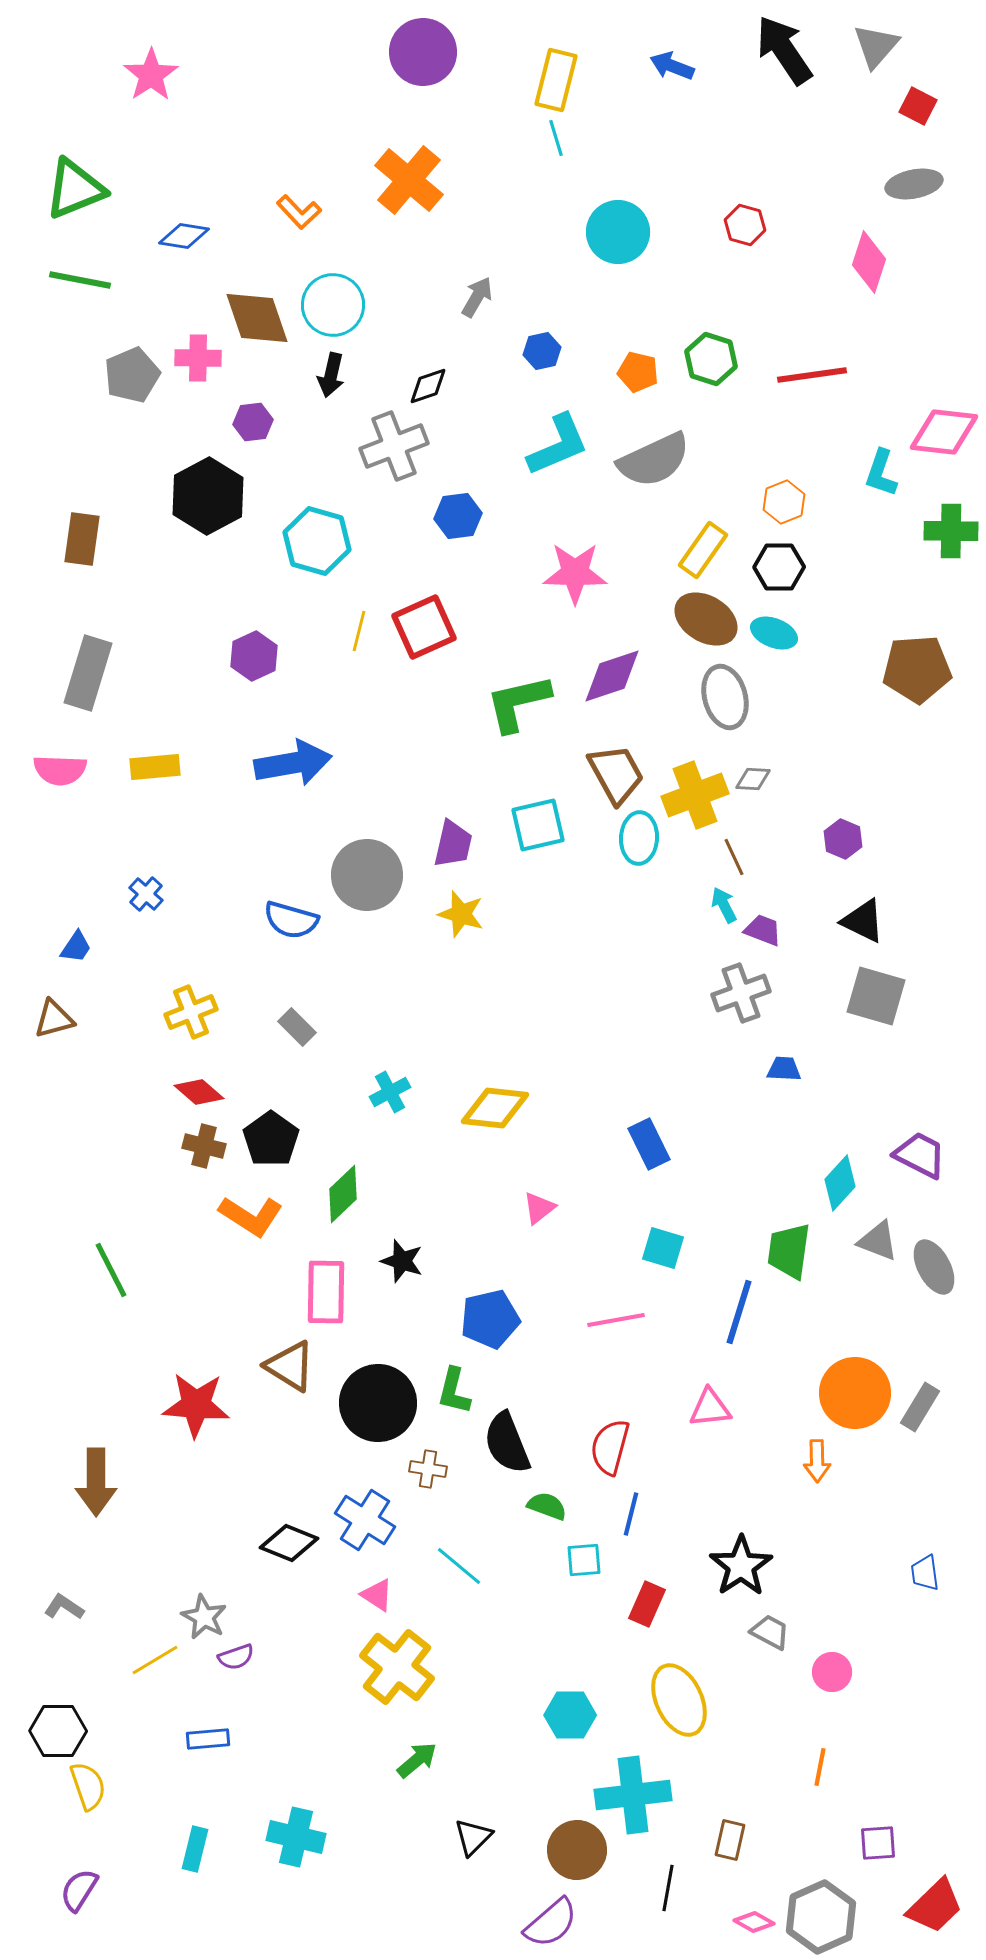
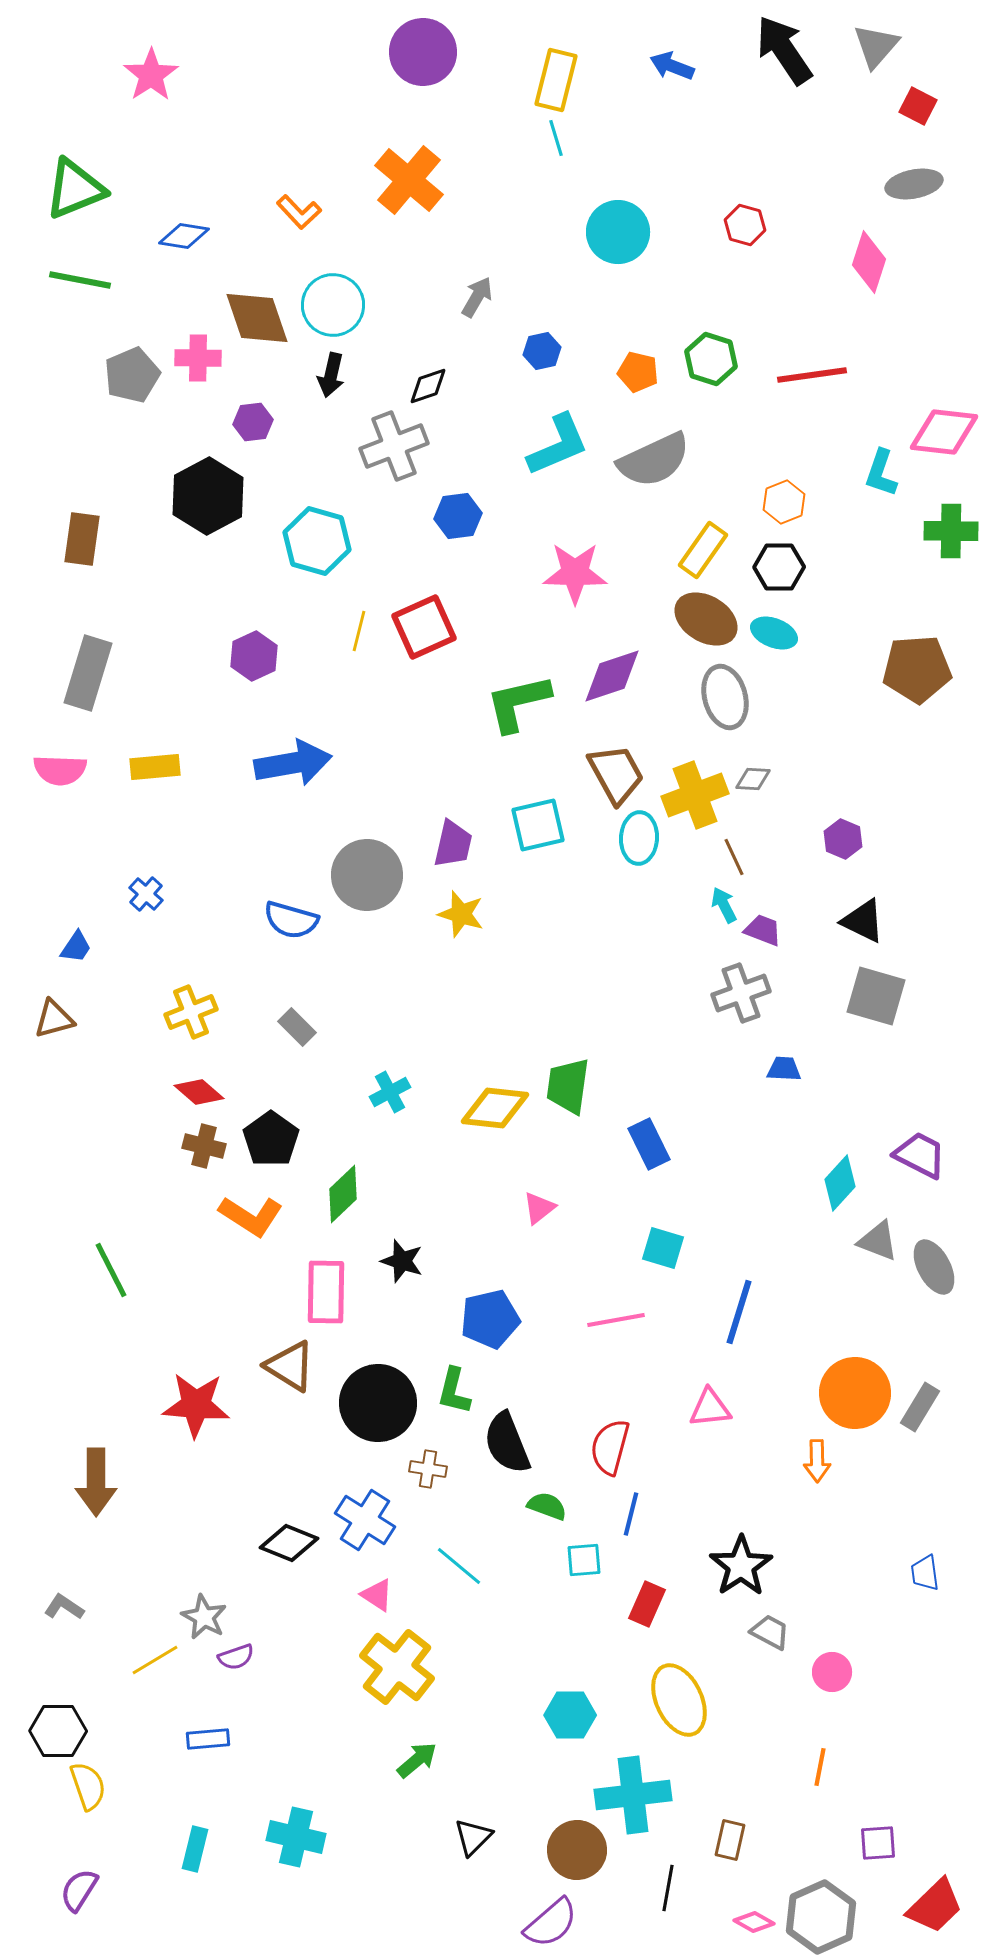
green trapezoid at (789, 1251): moved 221 px left, 165 px up
